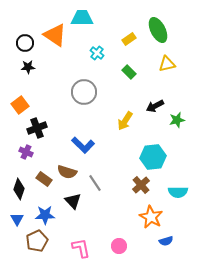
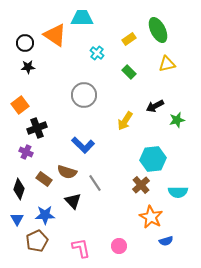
gray circle: moved 3 px down
cyan hexagon: moved 2 px down
